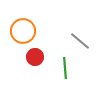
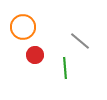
orange circle: moved 4 px up
red circle: moved 2 px up
